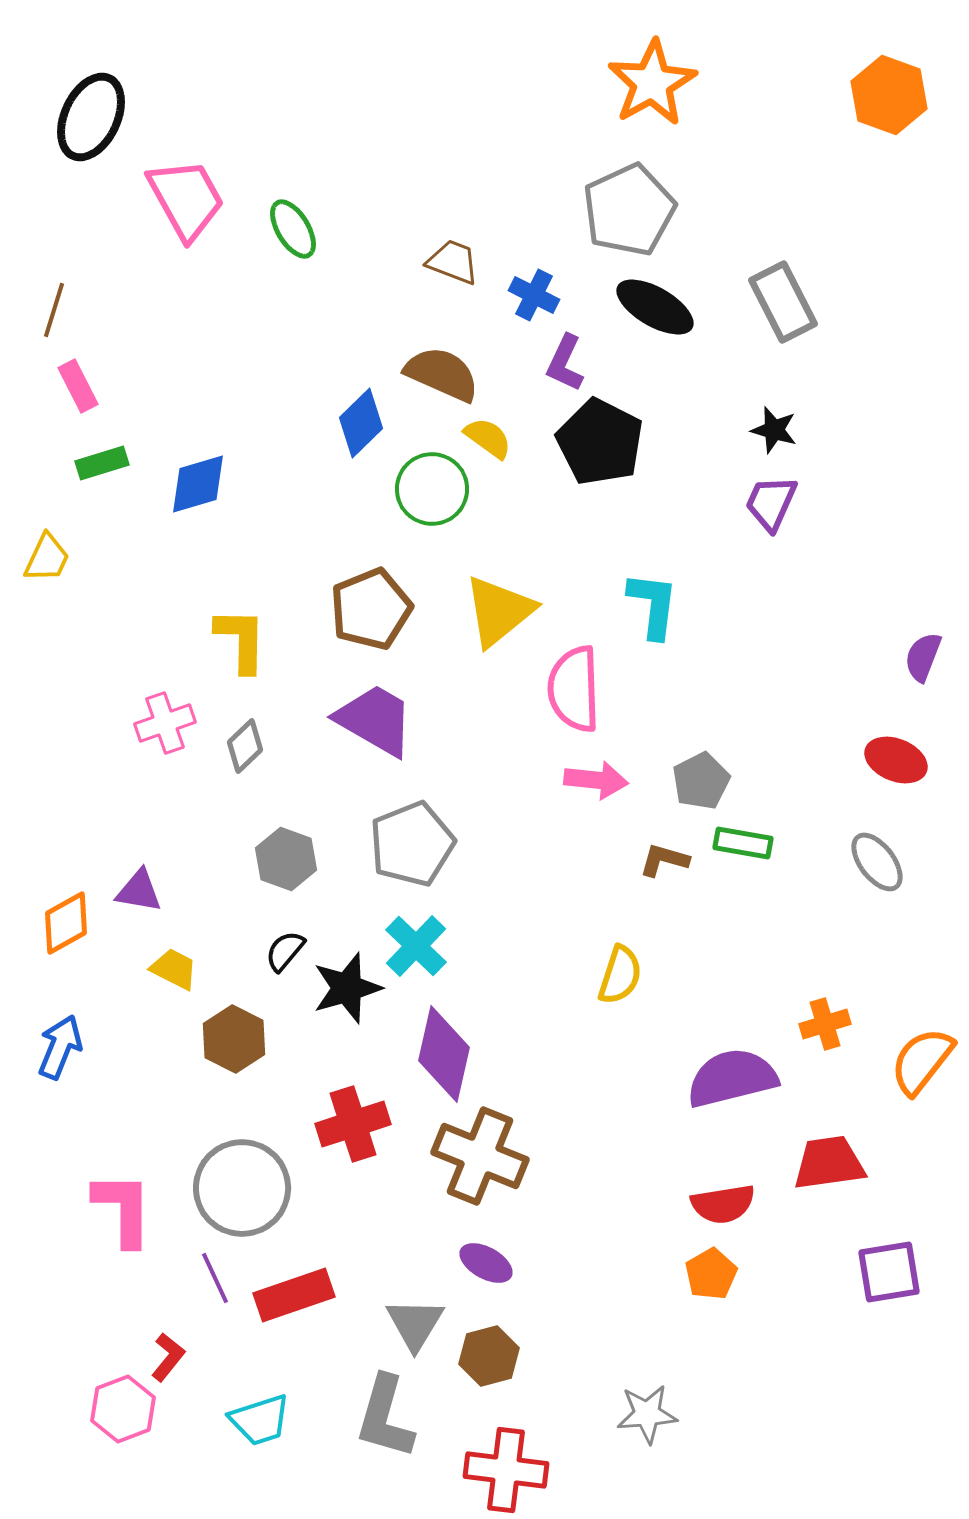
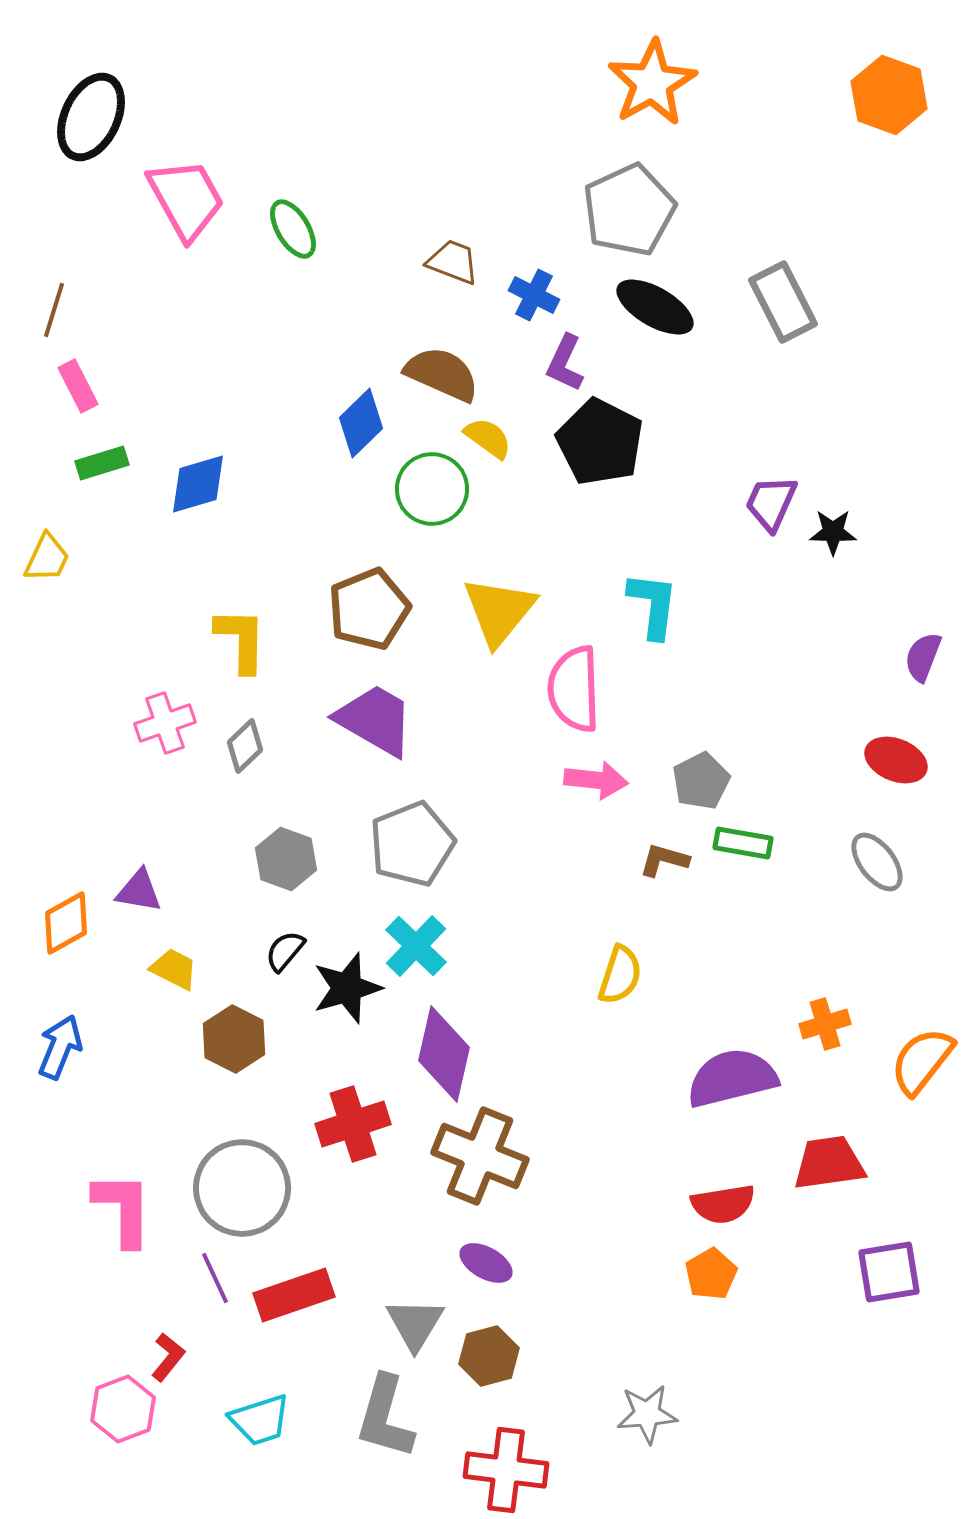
black star at (774, 430): moved 59 px right, 102 px down; rotated 15 degrees counterclockwise
brown pentagon at (371, 609): moved 2 px left
yellow triangle at (499, 611): rotated 12 degrees counterclockwise
